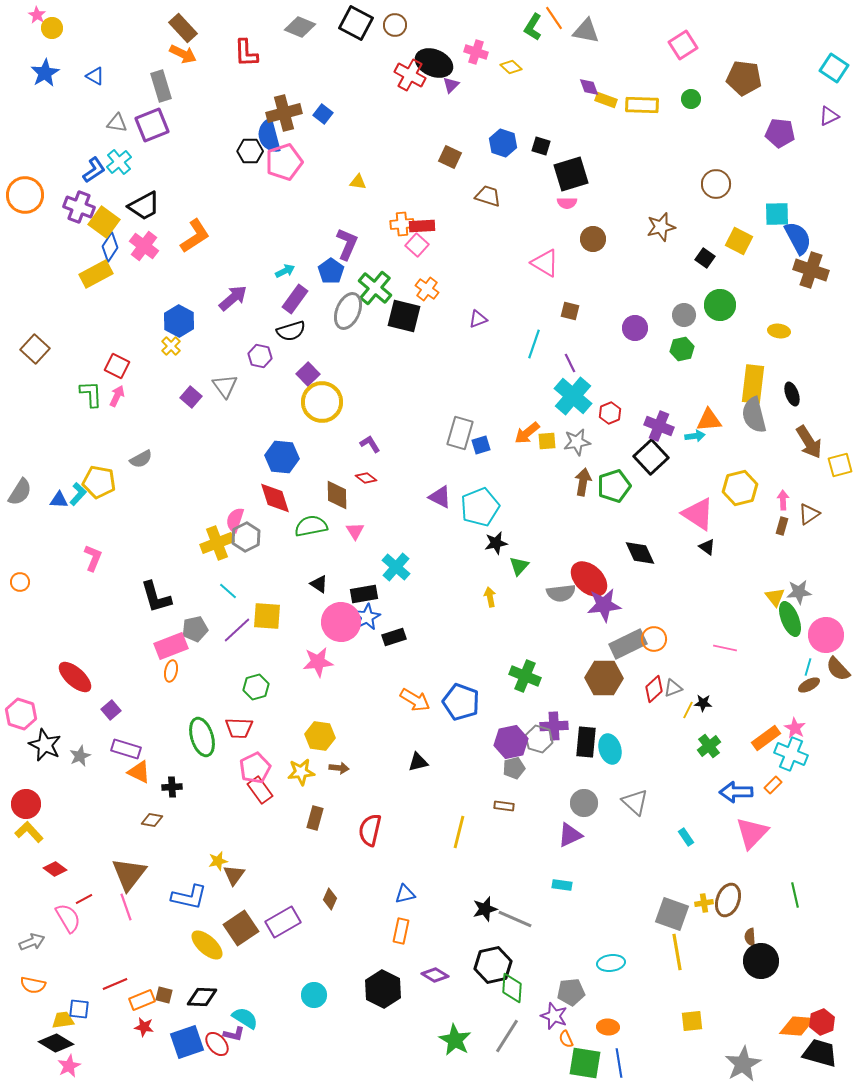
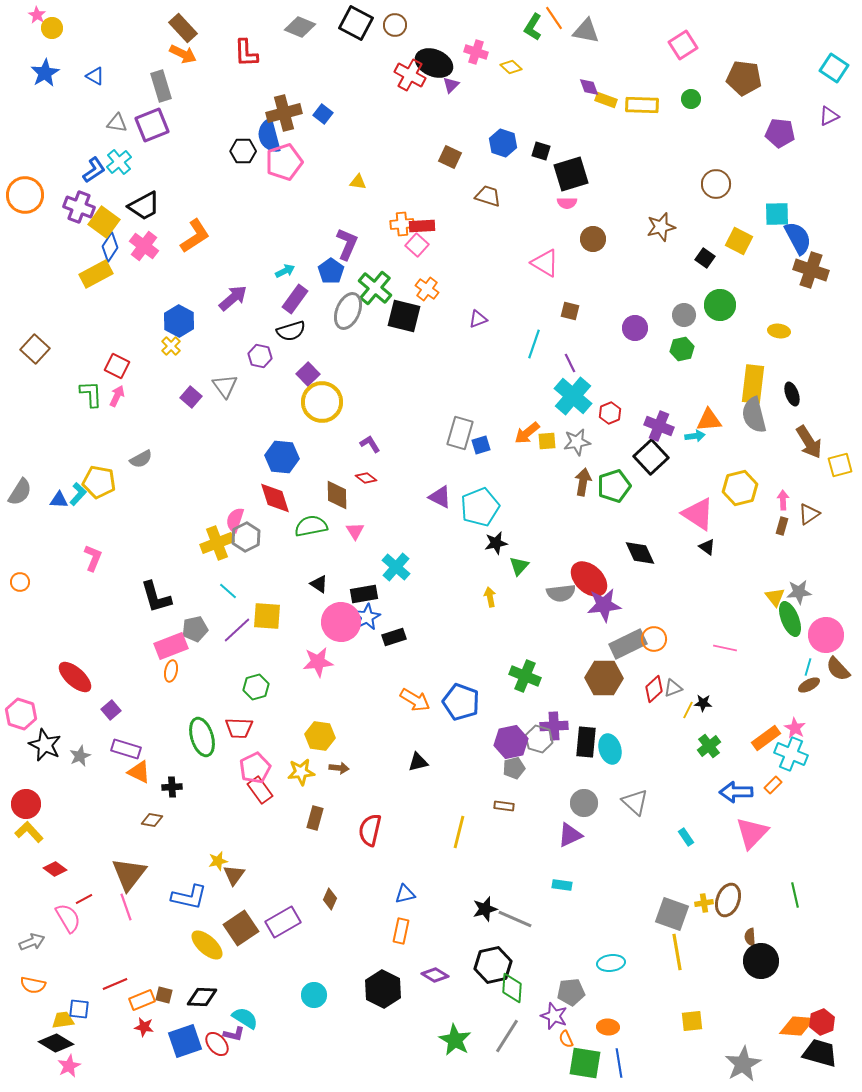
black square at (541, 146): moved 5 px down
black hexagon at (250, 151): moved 7 px left
blue square at (187, 1042): moved 2 px left, 1 px up
